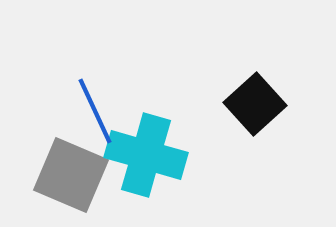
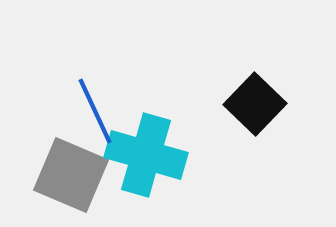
black square: rotated 4 degrees counterclockwise
